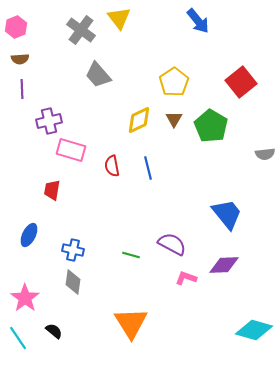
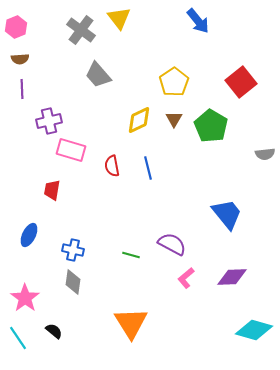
purple diamond: moved 8 px right, 12 px down
pink L-shape: rotated 60 degrees counterclockwise
